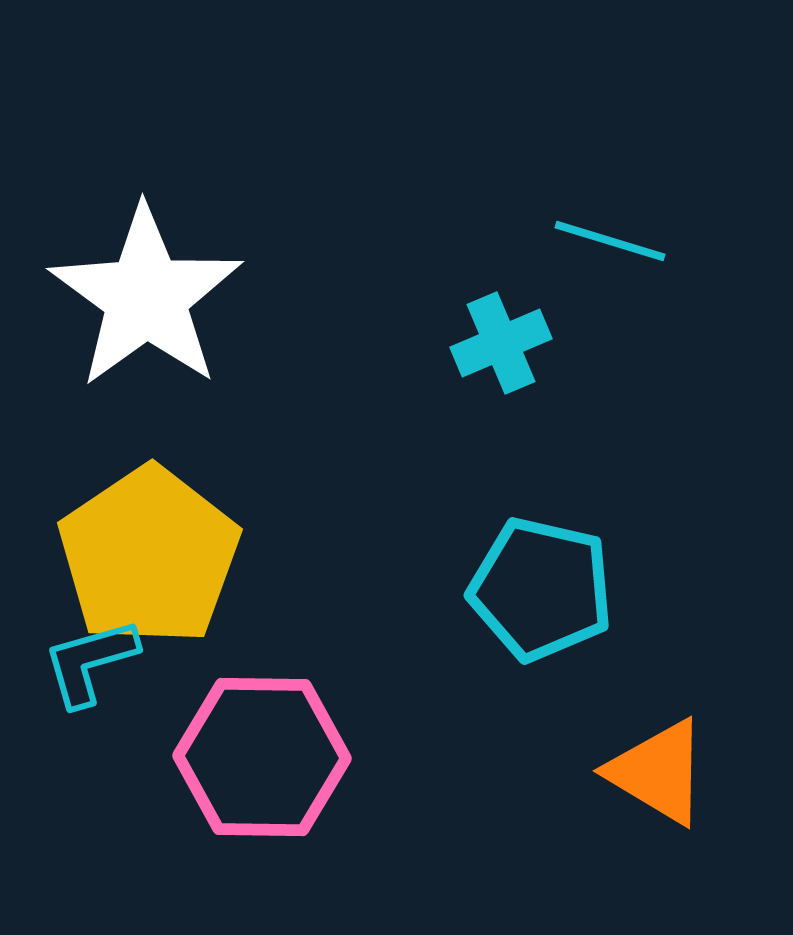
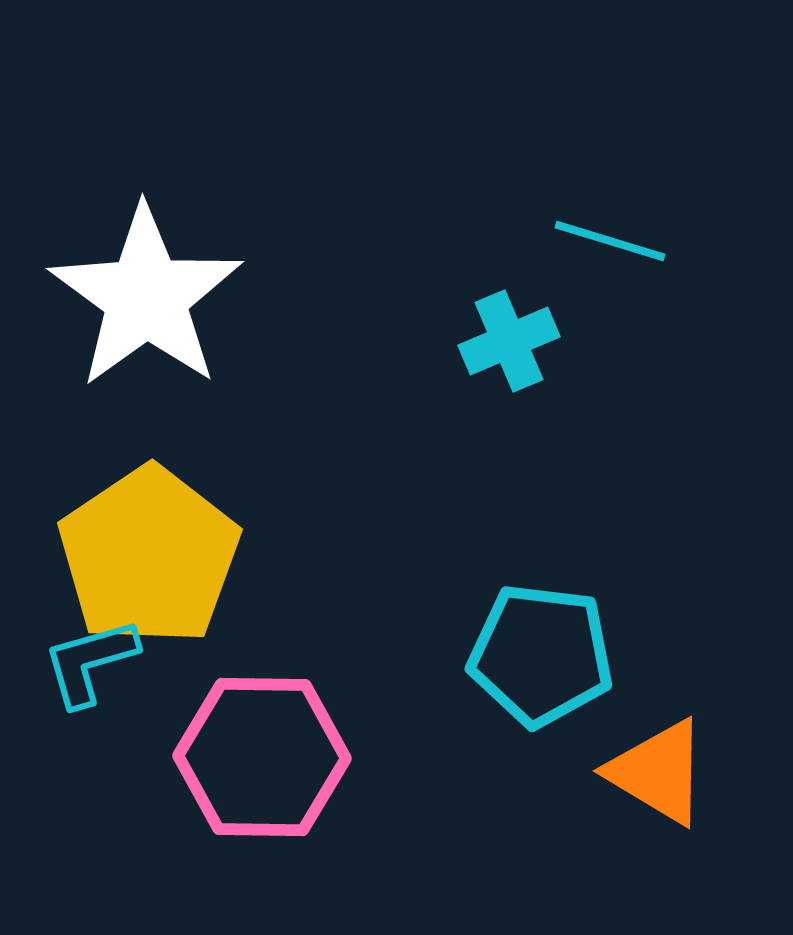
cyan cross: moved 8 px right, 2 px up
cyan pentagon: moved 66 px down; rotated 6 degrees counterclockwise
